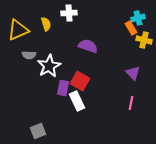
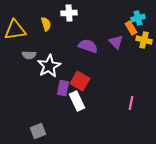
yellow triangle: moved 3 px left; rotated 15 degrees clockwise
purple triangle: moved 17 px left, 31 px up
